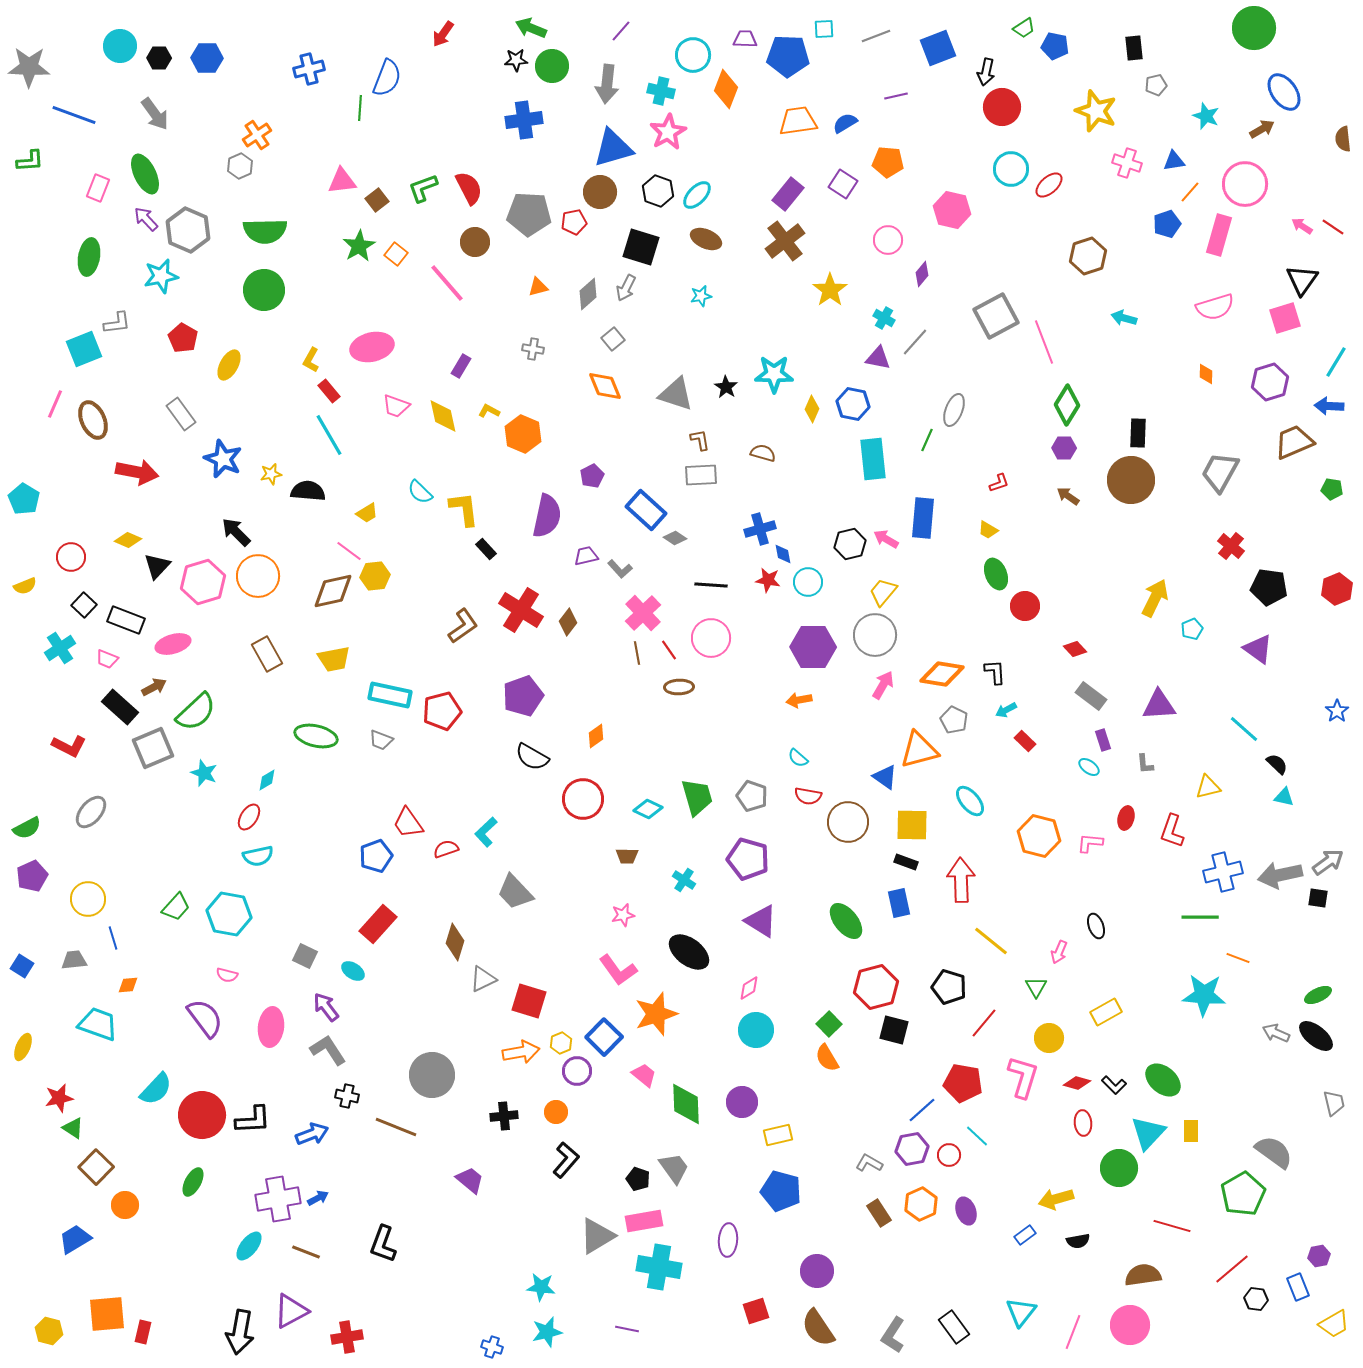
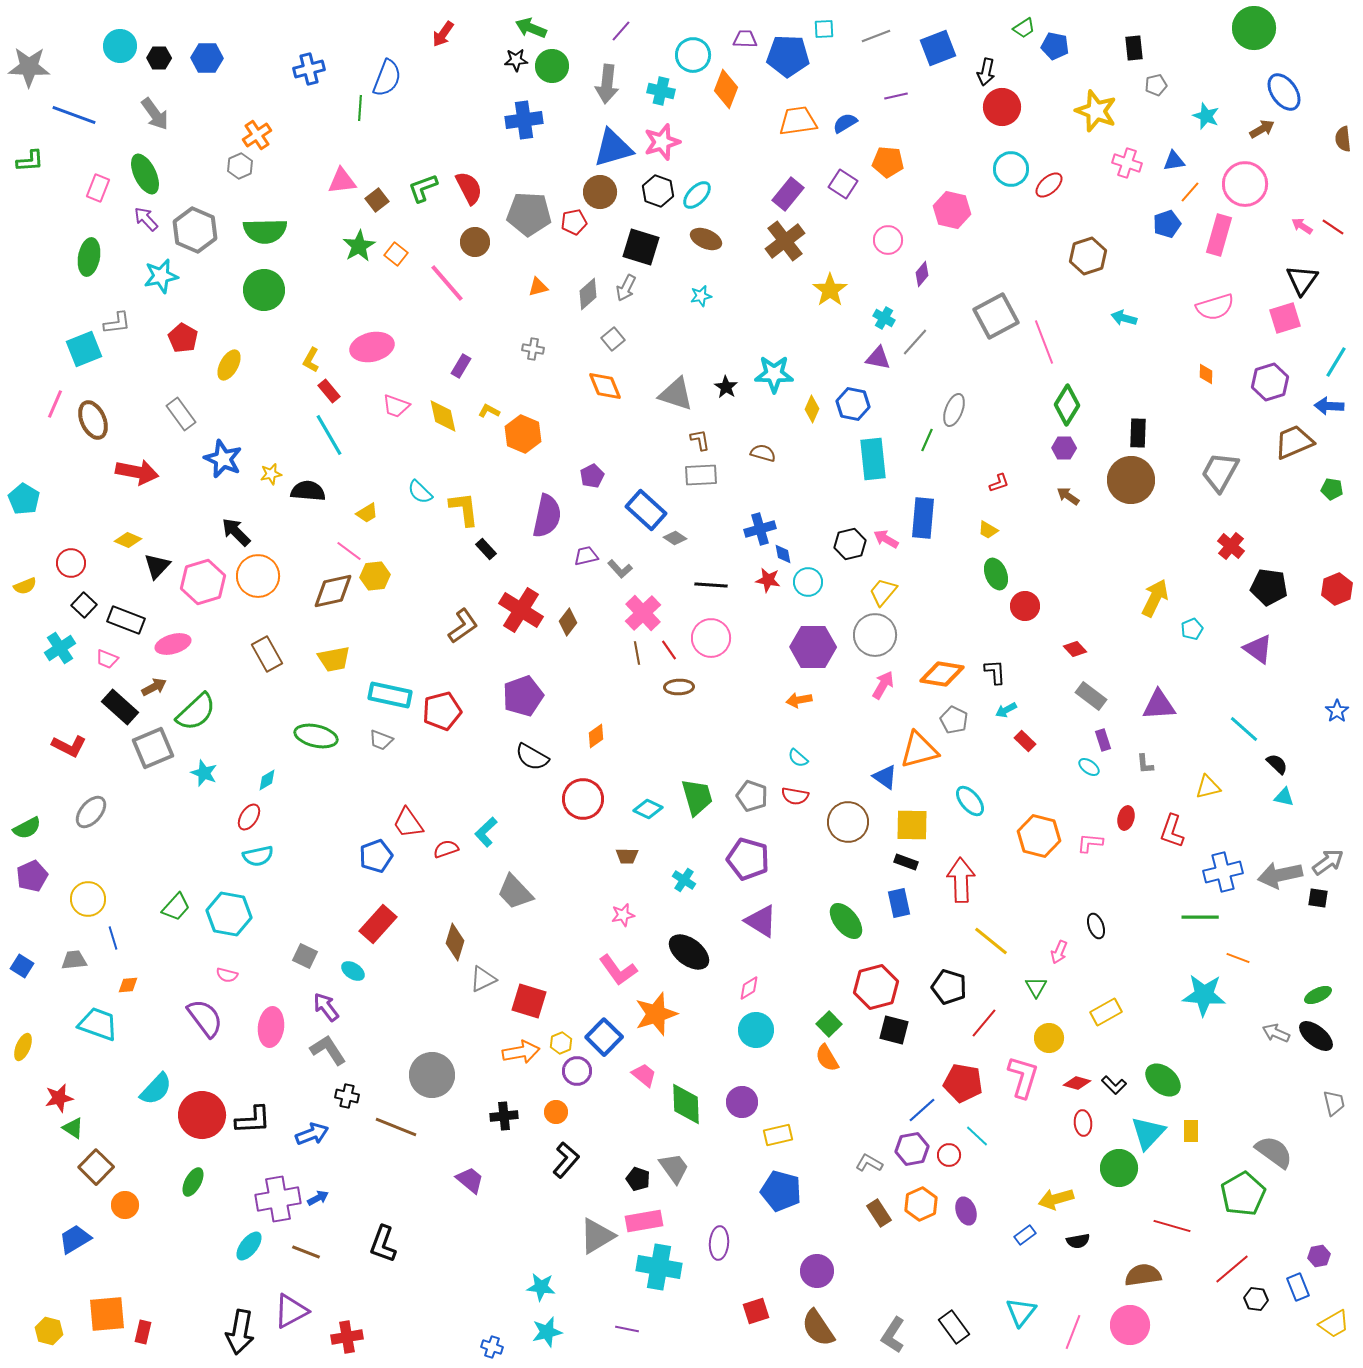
pink star at (668, 132): moved 6 px left, 10 px down; rotated 12 degrees clockwise
gray hexagon at (188, 230): moved 7 px right
red circle at (71, 557): moved 6 px down
red semicircle at (808, 796): moved 13 px left
purple ellipse at (728, 1240): moved 9 px left, 3 px down
